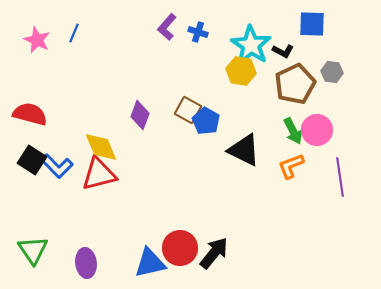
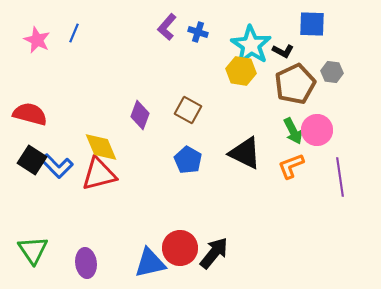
blue pentagon: moved 18 px left, 39 px down
black triangle: moved 1 px right, 3 px down
